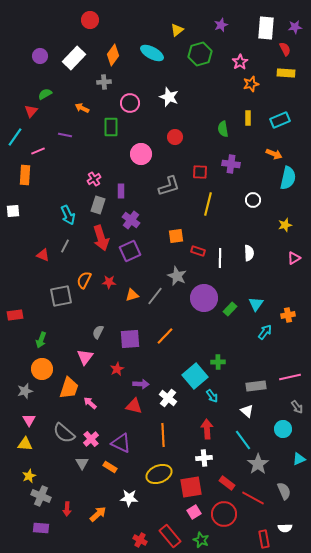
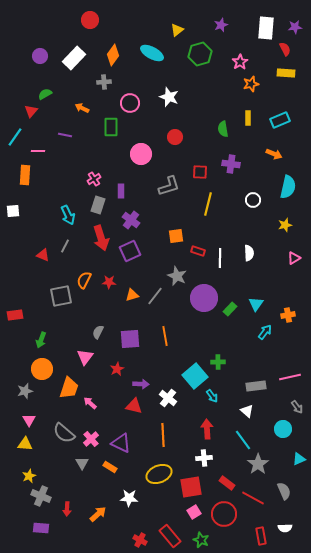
pink line at (38, 151): rotated 24 degrees clockwise
cyan semicircle at (288, 178): moved 9 px down
orange line at (165, 336): rotated 54 degrees counterclockwise
red rectangle at (264, 539): moved 3 px left, 3 px up
